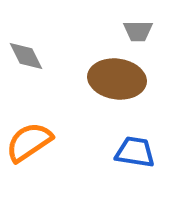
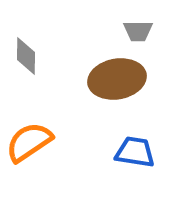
gray diamond: rotated 27 degrees clockwise
brown ellipse: rotated 18 degrees counterclockwise
